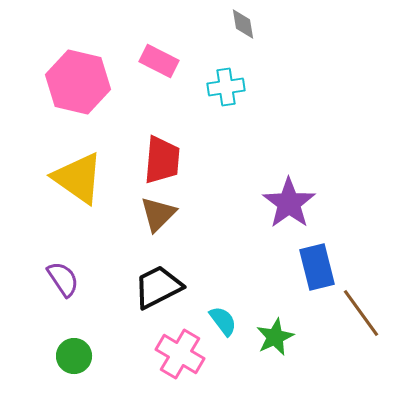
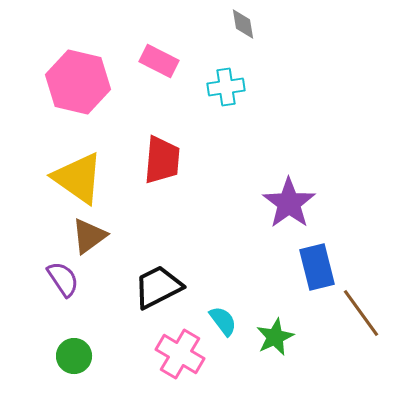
brown triangle: moved 69 px left, 22 px down; rotated 9 degrees clockwise
